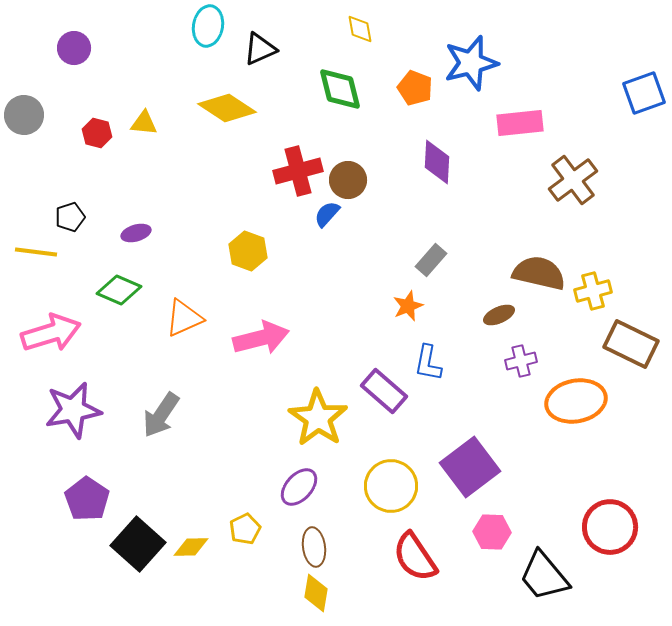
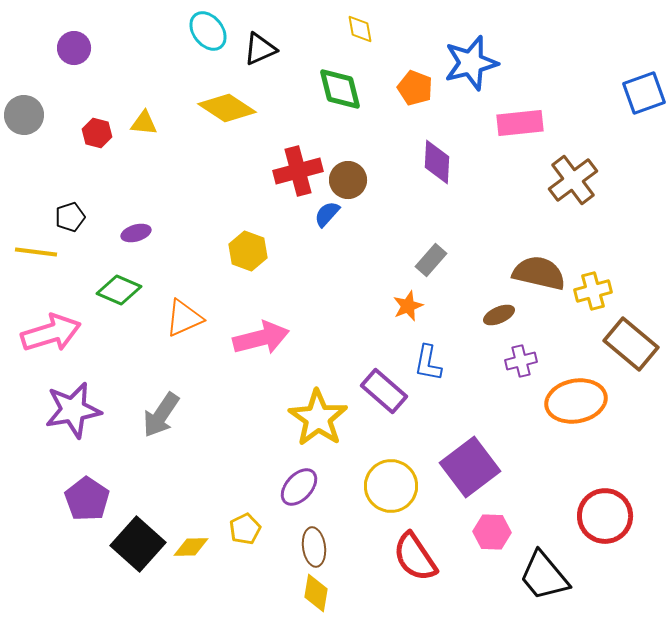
cyan ellipse at (208, 26): moved 5 px down; rotated 48 degrees counterclockwise
brown rectangle at (631, 344): rotated 14 degrees clockwise
red circle at (610, 527): moved 5 px left, 11 px up
